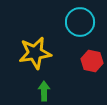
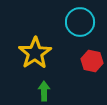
yellow star: rotated 24 degrees counterclockwise
